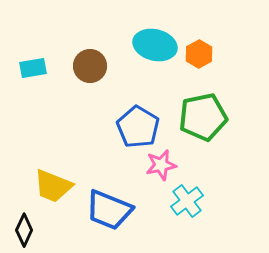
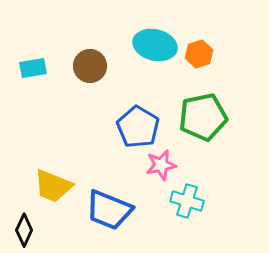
orange hexagon: rotated 12 degrees clockwise
cyan cross: rotated 36 degrees counterclockwise
